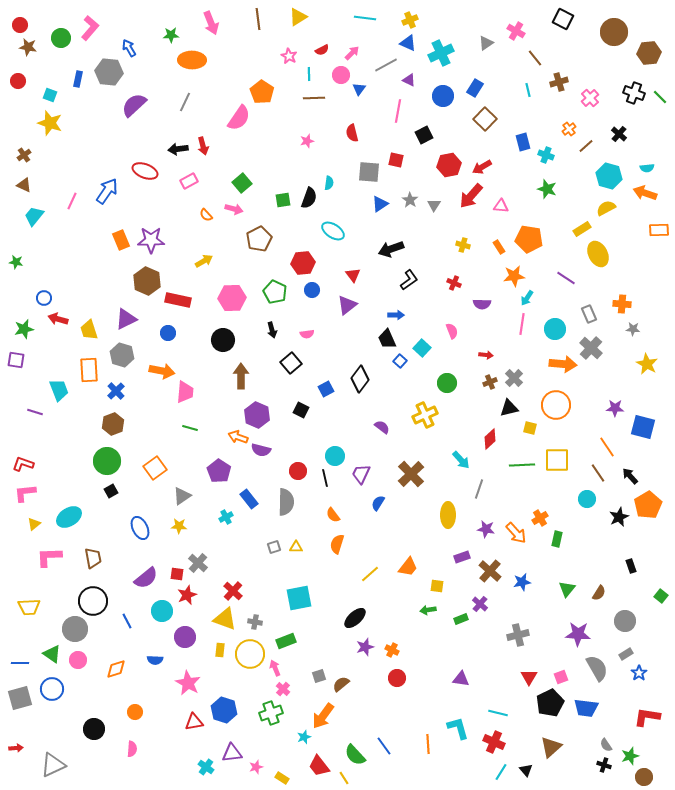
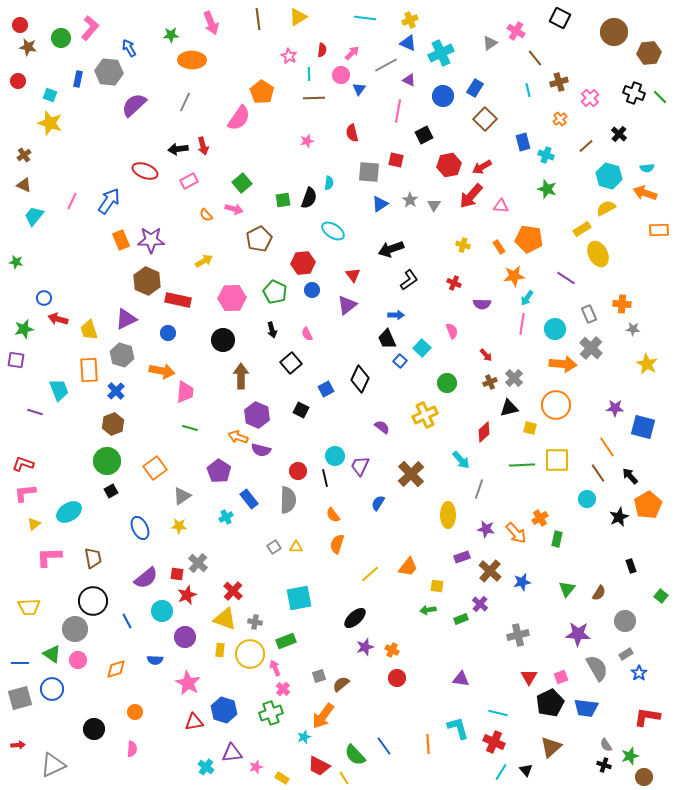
black square at (563, 19): moved 3 px left, 1 px up
gray triangle at (486, 43): moved 4 px right
red semicircle at (322, 50): rotated 56 degrees counterclockwise
orange cross at (569, 129): moved 9 px left, 10 px up
blue arrow at (107, 191): moved 2 px right, 10 px down
pink semicircle at (307, 334): rotated 72 degrees clockwise
red arrow at (486, 355): rotated 40 degrees clockwise
black diamond at (360, 379): rotated 12 degrees counterclockwise
red diamond at (490, 439): moved 6 px left, 7 px up
purple trapezoid at (361, 474): moved 1 px left, 8 px up
gray semicircle at (286, 502): moved 2 px right, 2 px up
cyan ellipse at (69, 517): moved 5 px up
gray square at (274, 547): rotated 16 degrees counterclockwise
red arrow at (16, 748): moved 2 px right, 3 px up
red trapezoid at (319, 766): rotated 25 degrees counterclockwise
